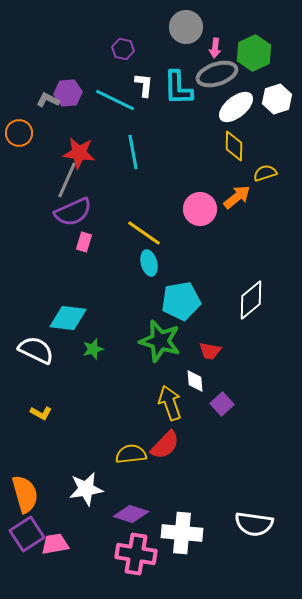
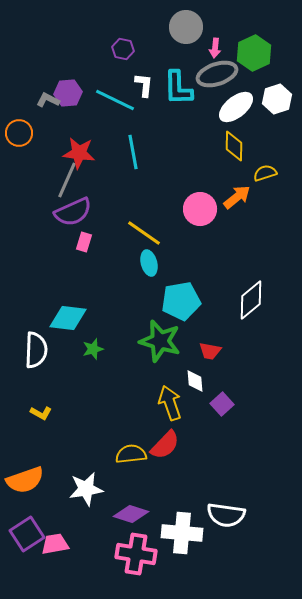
white semicircle at (36, 350): rotated 66 degrees clockwise
orange semicircle at (25, 494): moved 14 px up; rotated 87 degrees clockwise
white semicircle at (254, 524): moved 28 px left, 9 px up
